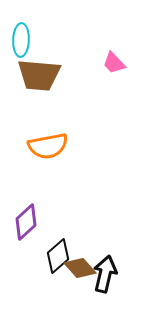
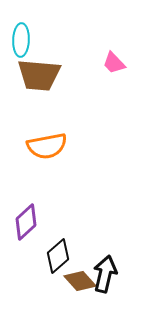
orange semicircle: moved 1 px left
brown diamond: moved 13 px down
